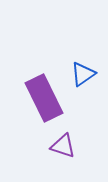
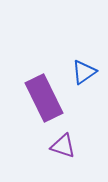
blue triangle: moved 1 px right, 2 px up
